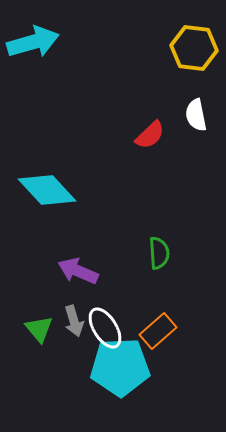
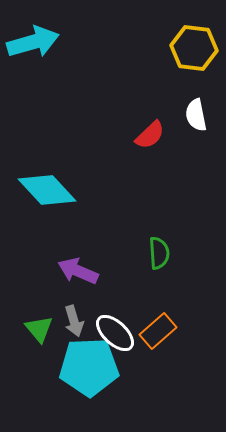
white ellipse: moved 10 px right, 5 px down; rotated 15 degrees counterclockwise
cyan pentagon: moved 31 px left
